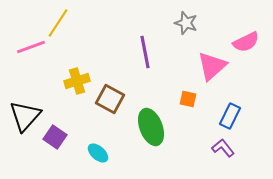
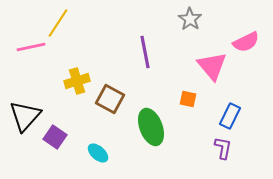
gray star: moved 4 px right, 4 px up; rotated 15 degrees clockwise
pink line: rotated 8 degrees clockwise
pink triangle: rotated 28 degrees counterclockwise
purple L-shape: rotated 50 degrees clockwise
